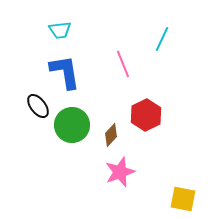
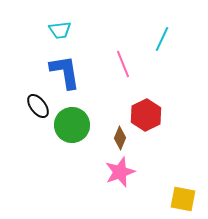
brown diamond: moved 9 px right, 3 px down; rotated 20 degrees counterclockwise
